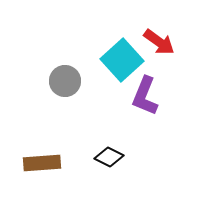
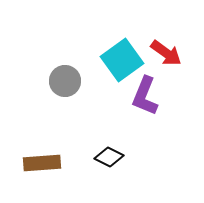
red arrow: moved 7 px right, 11 px down
cyan square: rotated 6 degrees clockwise
